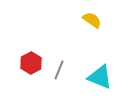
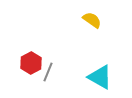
gray line: moved 11 px left, 2 px down
cyan triangle: rotated 8 degrees clockwise
